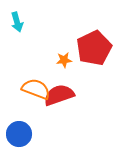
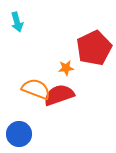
orange star: moved 2 px right, 8 px down
